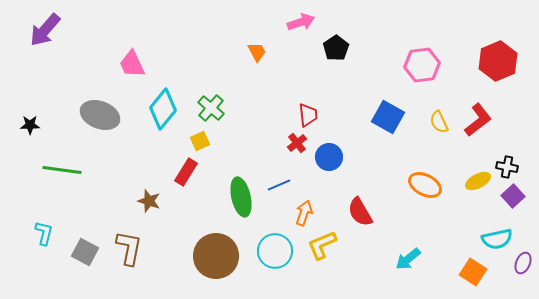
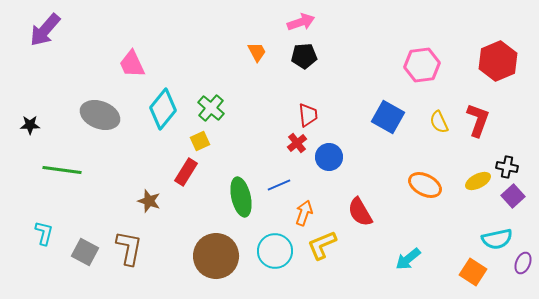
black pentagon: moved 32 px left, 8 px down; rotated 30 degrees clockwise
red L-shape: rotated 32 degrees counterclockwise
